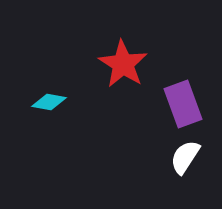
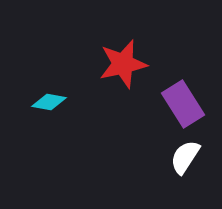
red star: rotated 27 degrees clockwise
purple rectangle: rotated 12 degrees counterclockwise
